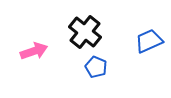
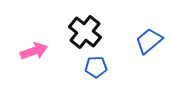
blue trapezoid: rotated 16 degrees counterclockwise
blue pentagon: rotated 25 degrees counterclockwise
